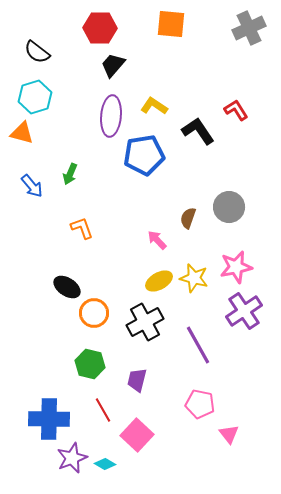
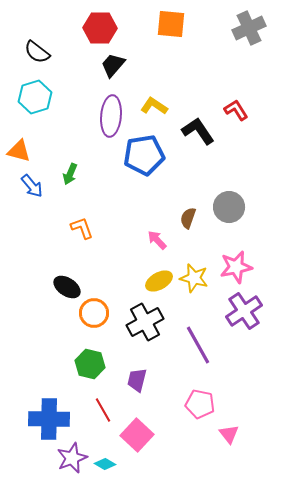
orange triangle: moved 3 px left, 18 px down
